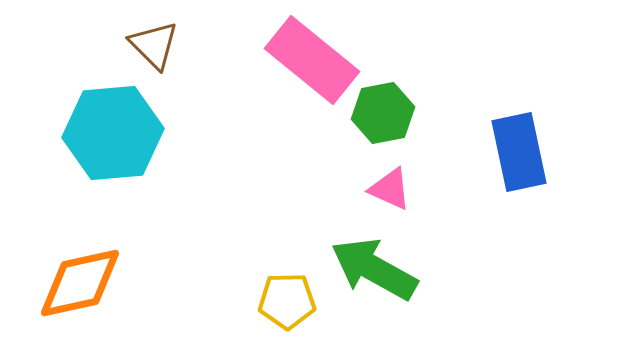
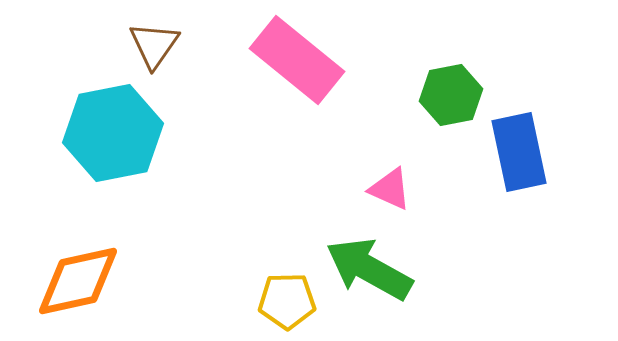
brown triangle: rotated 20 degrees clockwise
pink rectangle: moved 15 px left
green hexagon: moved 68 px right, 18 px up
cyan hexagon: rotated 6 degrees counterclockwise
green arrow: moved 5 px left
orange diamond: moved 2 px left, 2 px up
